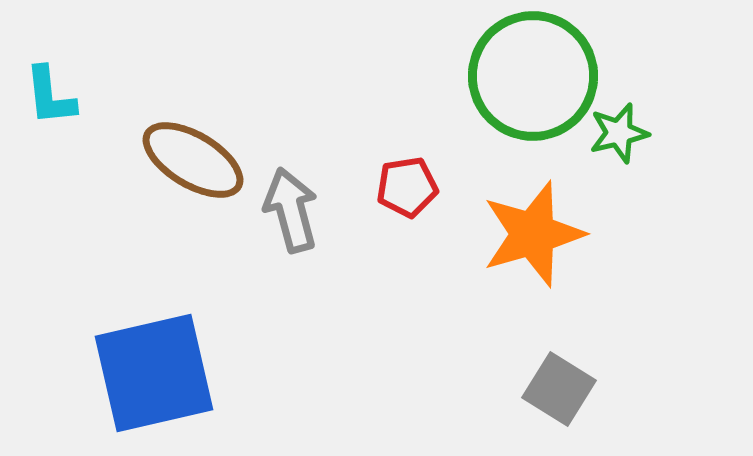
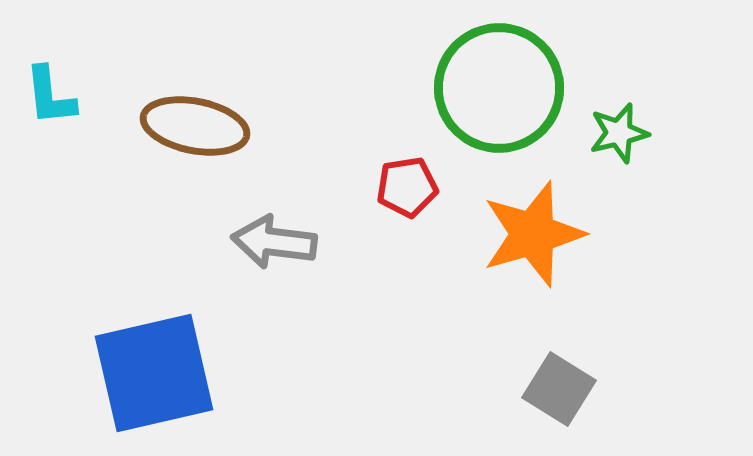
green circle: moved 34 px left, 12 px down
brown ellipse: moved 2 px right, 34 px up; rotated 20 degrees counterclockwise
gray arrow: moved 17 px left, 32 px down; rotated 68 degrees counterclockwise
